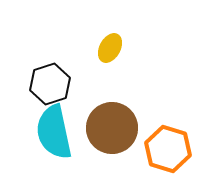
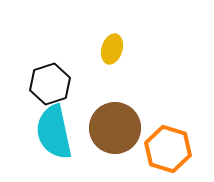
yellow ellipse: moved 2 px right, 1 px down; rotated 12 degrees counterclockwise
brown circle: moved 3 px right
